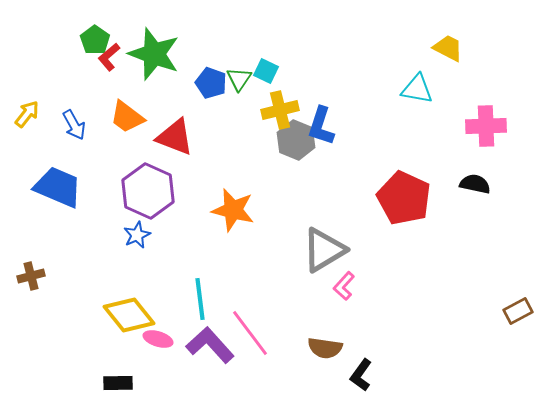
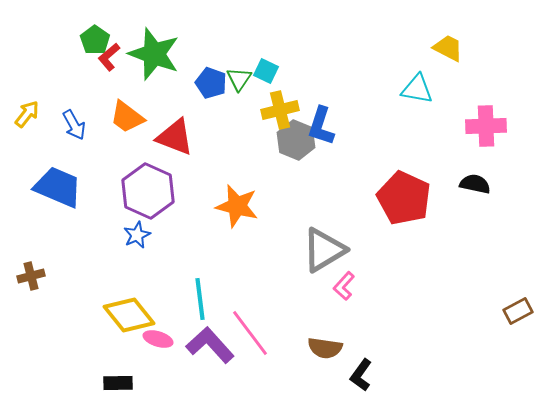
orange star: moved 4 px right, 4 px up
